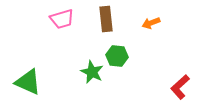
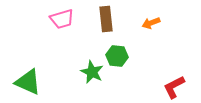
red L-shape: moved 6 px left; rotated 15 degrees clockwise
